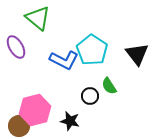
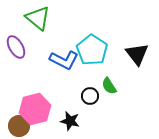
pink hexagon: moved 1 px up
